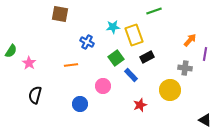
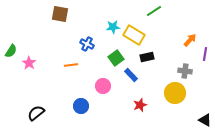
green line: rotated 14 degrees counterclockwise
yellow rectangle: rotated 40 degrees counterclockwise
blue cross: moved 2 px down
black rectangle: rotated 16 degrees clockwise
gray cross: moved 3 px down
yellow circle: moved 5 px right, 3 px down
black semicircle: moved 1 px right, 18 px down; rotated 36 degrees clockwise
blue circle: moved 1 px right, 2 px down
